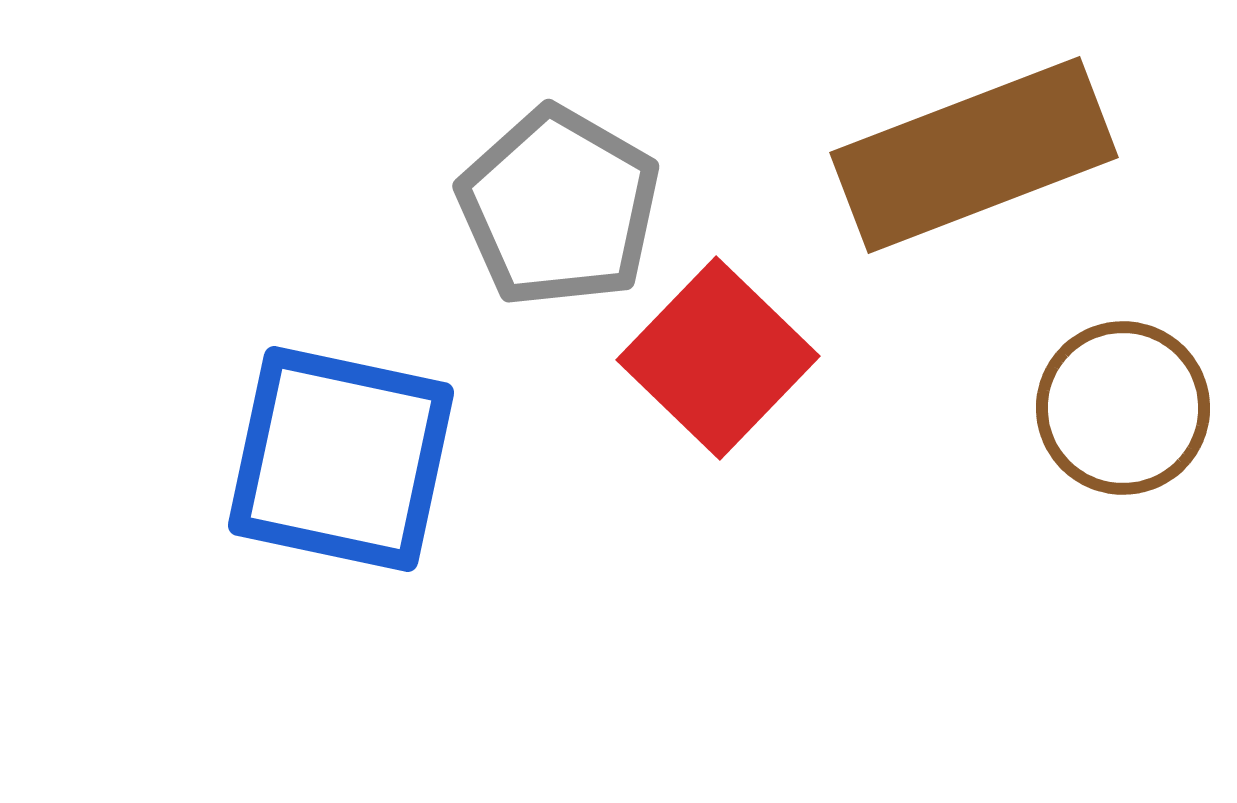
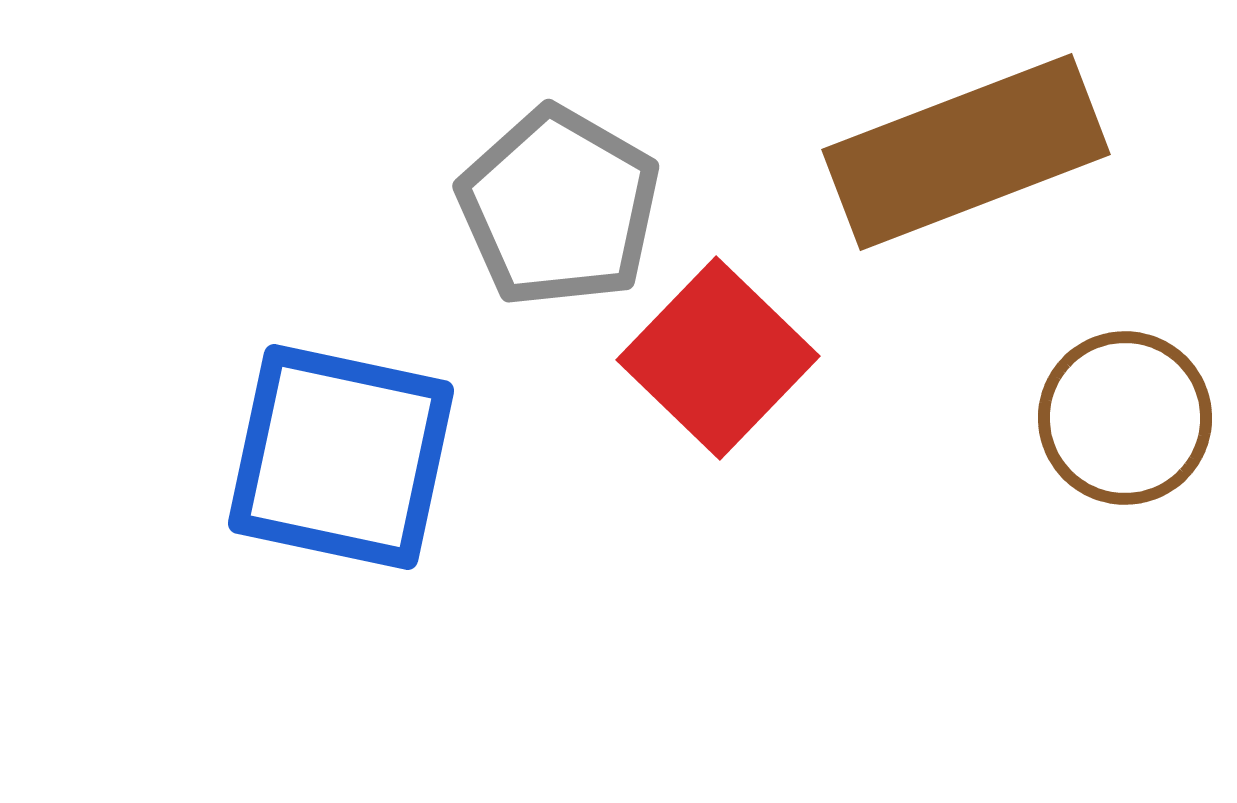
brown rectangle: moved 8 px left, 3 px up
brown circle: moved 2 px right, 10 px down
blue square: moved 2 px up
